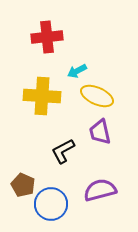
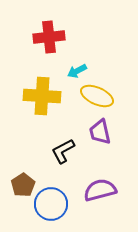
red cross: moved 2 px right
brown pentagon: rotated 15 degrees clockwise
